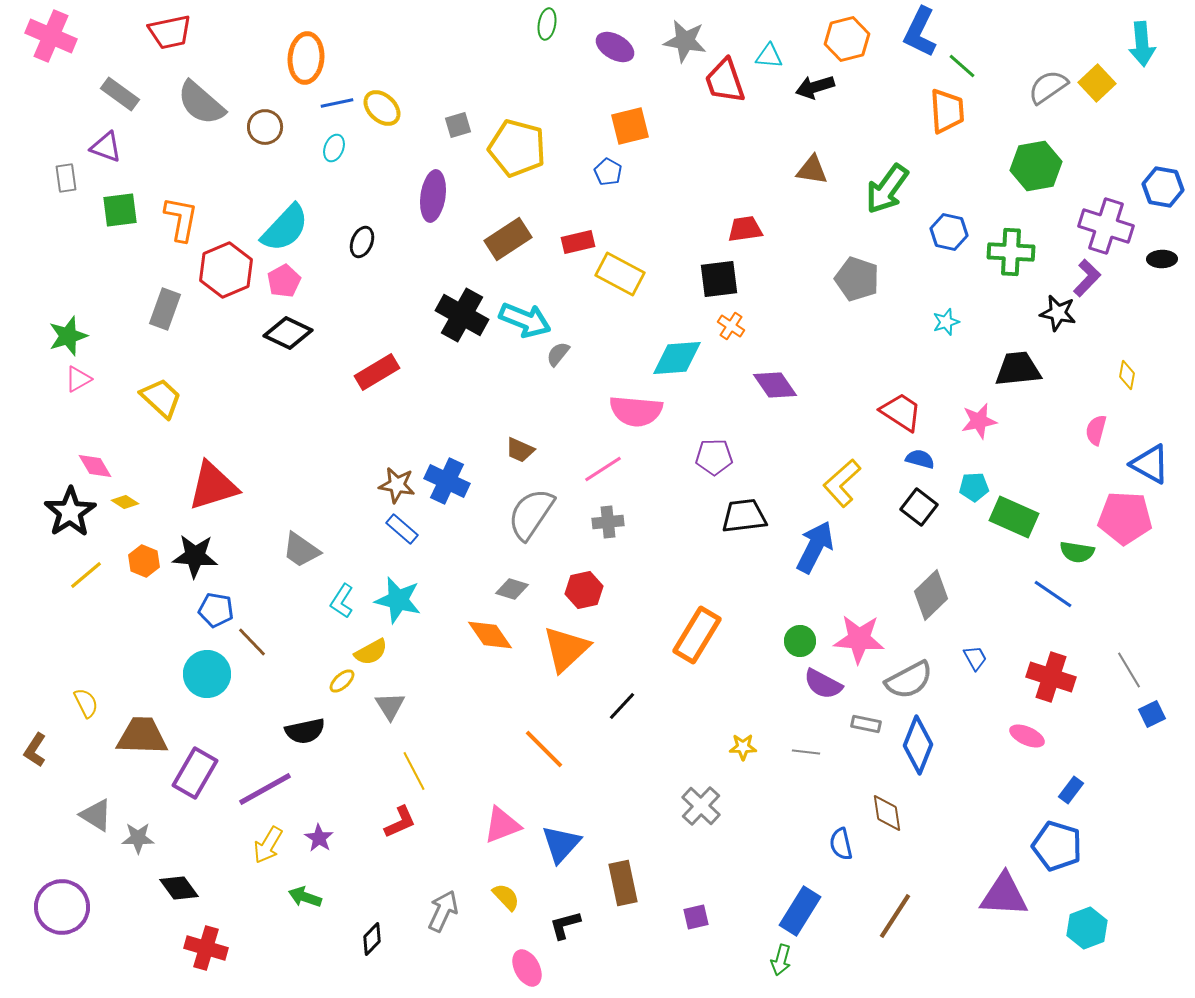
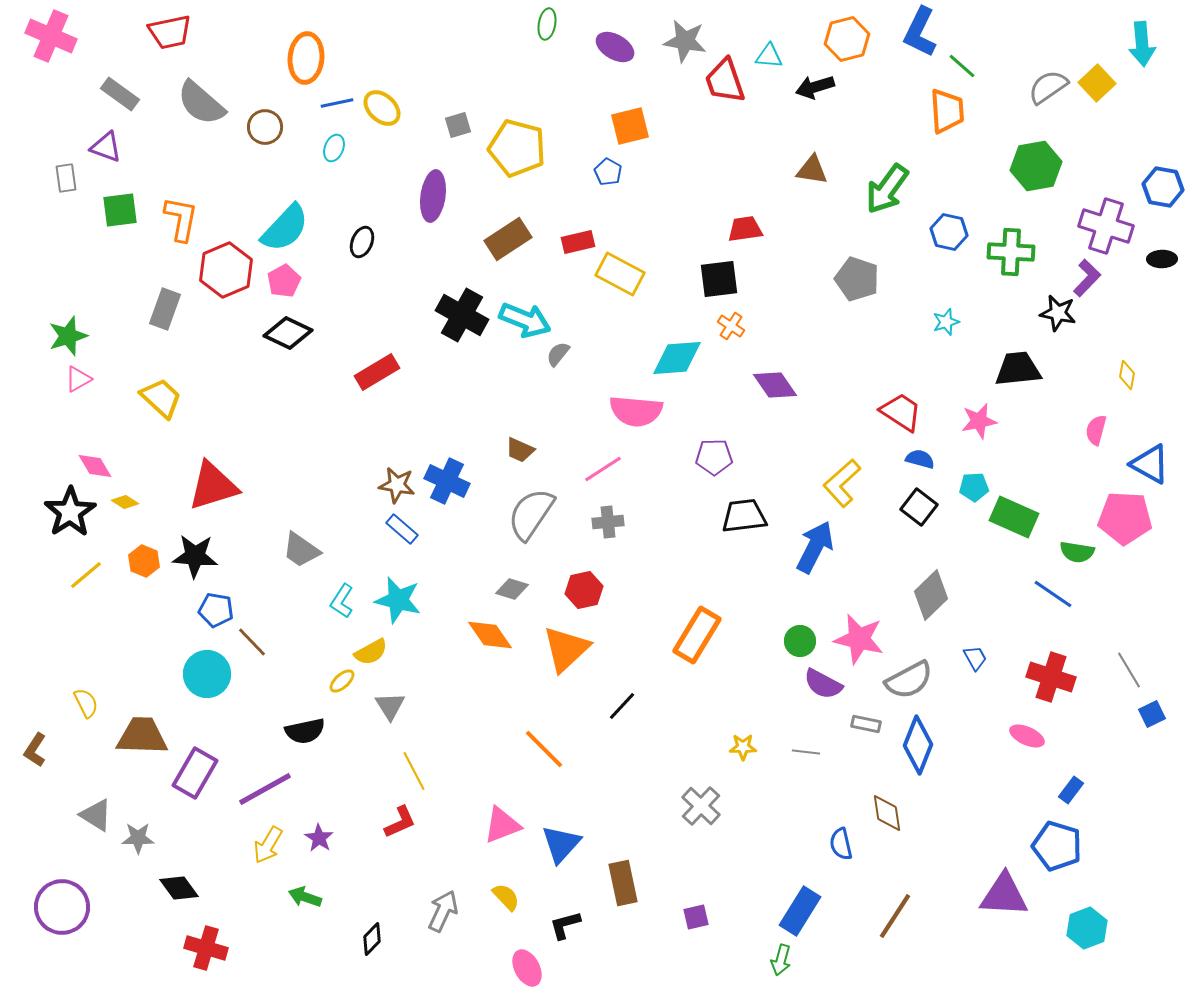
pink star at (859, 639): rotated 9 degrees clockwise
